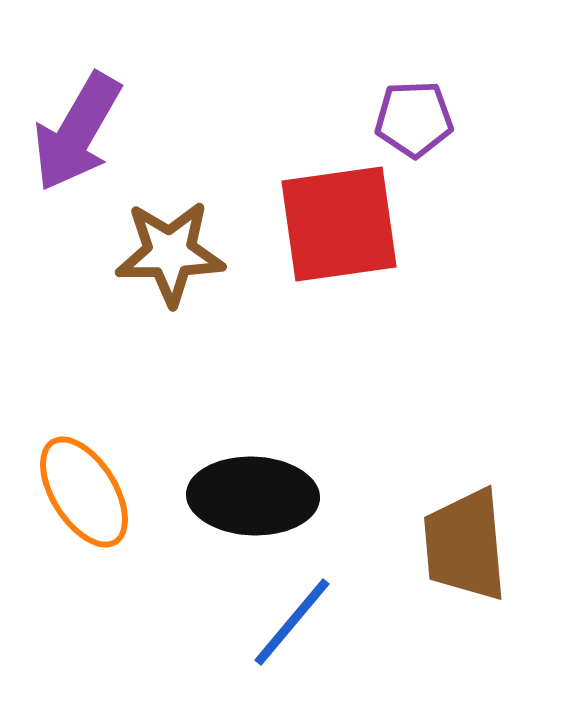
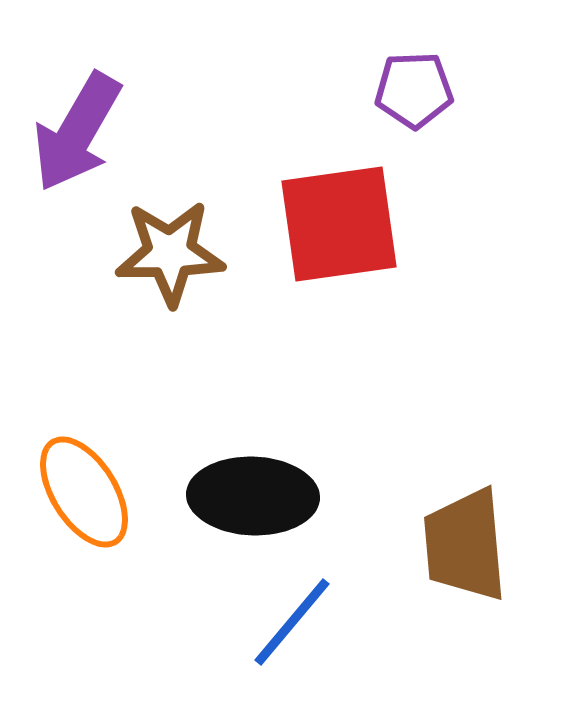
purple pentagon: moved 29 px up
